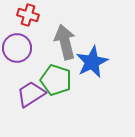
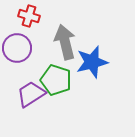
red cross: moved 1 px right, 1 px down
blue star: rotated 12 degrees clockwise
